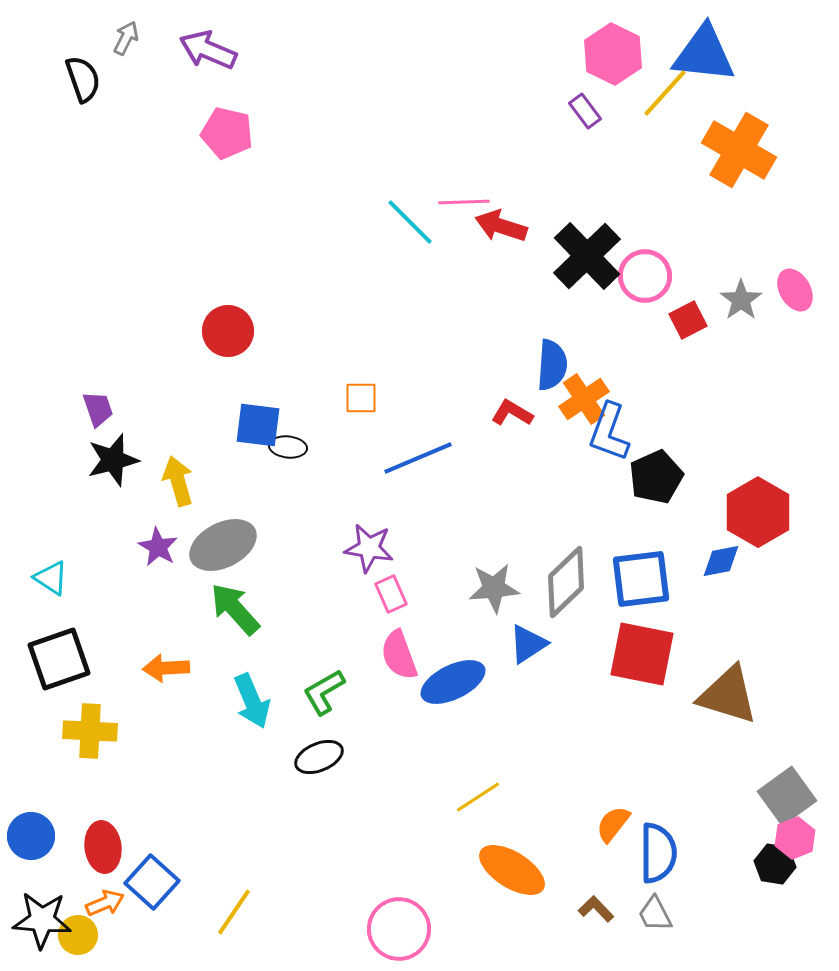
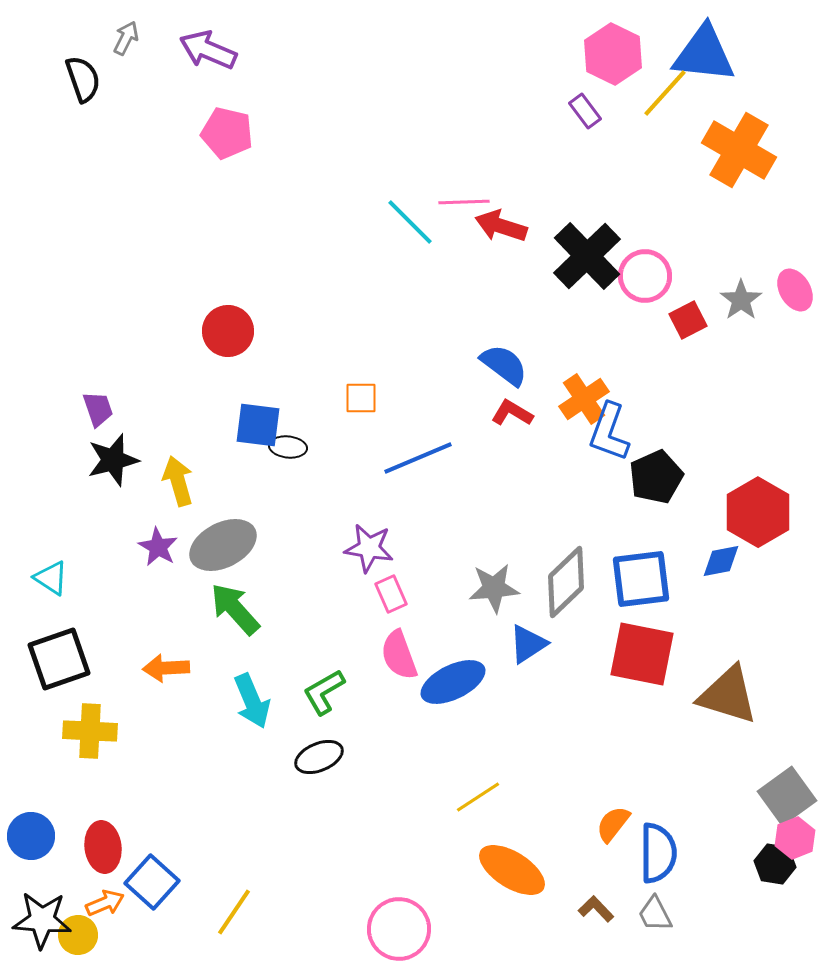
blue semicircle at (552, 365): moved 48 px left; rotated 57 degrees counterclockwise
